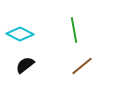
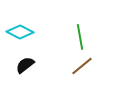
green line: moved 6 px right, 7 px down
cyan diamond: moved 2 px up
